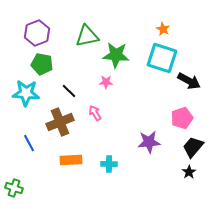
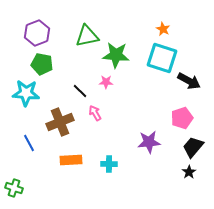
black line: moved 11 px right
